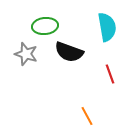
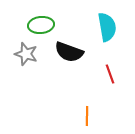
green ellipse: moved 4 px left, 1 px up
orange line: rotated 30 degrees clockwise
